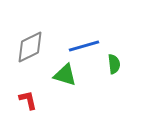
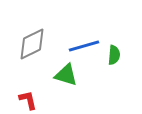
gray diamond: moved 2 px right, 3 px up
green semicircle: moved 9 px up; rotated 12 degrees clockwise
green triangle: moved 1 px right
